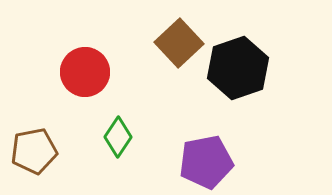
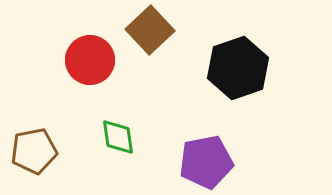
brown square: moved 29 px left, 13 px up
red circle: moved 5 px right, 12 px up
green diamond: rotated 42 degrees counterclockwise
